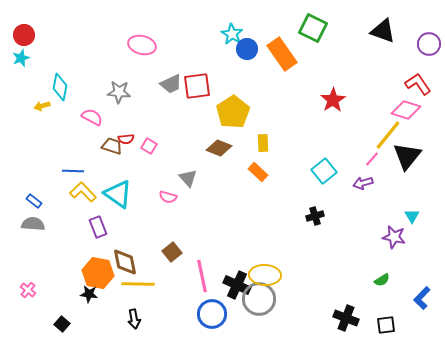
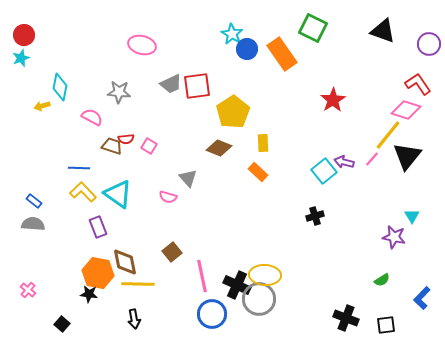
blue line at (73, 171): moved 6 px right, 3 px up
purple arrow at (363, 183): moved 19 px left, 21 px up; rotated 30 degrees clockwise
